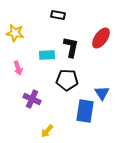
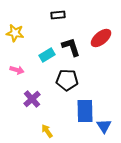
black rectangle: rotated 16 degrees counterclockwise
red ellipse: rotated 15 degrees clockwise
black L-shape: rotated 30 degrees counterclockwise
cyan rectangle: rotated 28 degrees counterclockwise
pink arrow: moved 1 px left, 2 px down; rotated 56 degrees counterclockwise
blue triangle: moved 2 px right, 33 px down
purple cross: rotated 24 degrees clockwise
blue rectangle: rotated 10 degrees counterclockwise
yellow arrow: rotated 104 degrees clockwise
